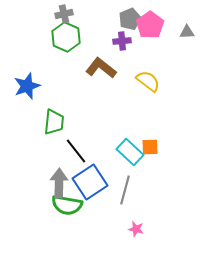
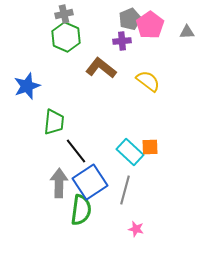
green semicircle: moved 14 px right, 5 px down; rotated 92 degrees counterclockwise
